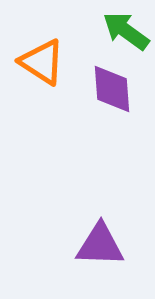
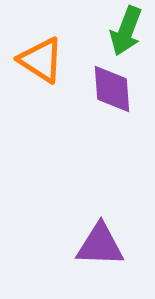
green arrow: rotated 105 degrees counterclockwise
orange triangle: moved 1 px left, 2 px up
